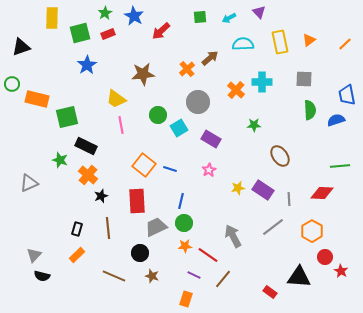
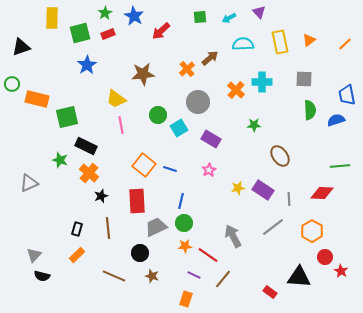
orange cross at (88, 175): moved 1 px right, 2 px up
